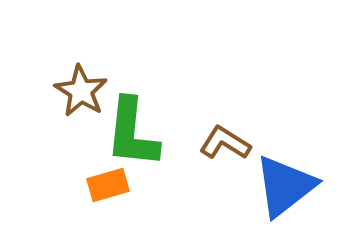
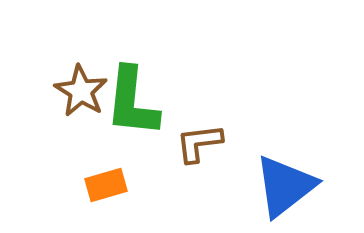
green L-shape: moved 31 px up
brown L-shape: moved 26 px left; rotated 39 degrees counterclockwise
orange rectangle: moved 2 px left
